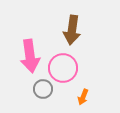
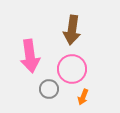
pink circle: moved 9 px right, 1 px down
gray circle: moved 6 px right
